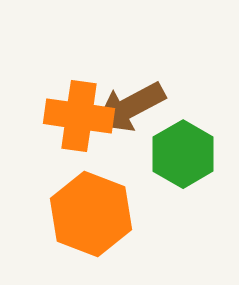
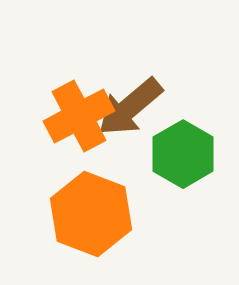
brown arrow: rotated 12 degrees counterclockwise
orange cross: rotated 36 degrees counterclockwise
